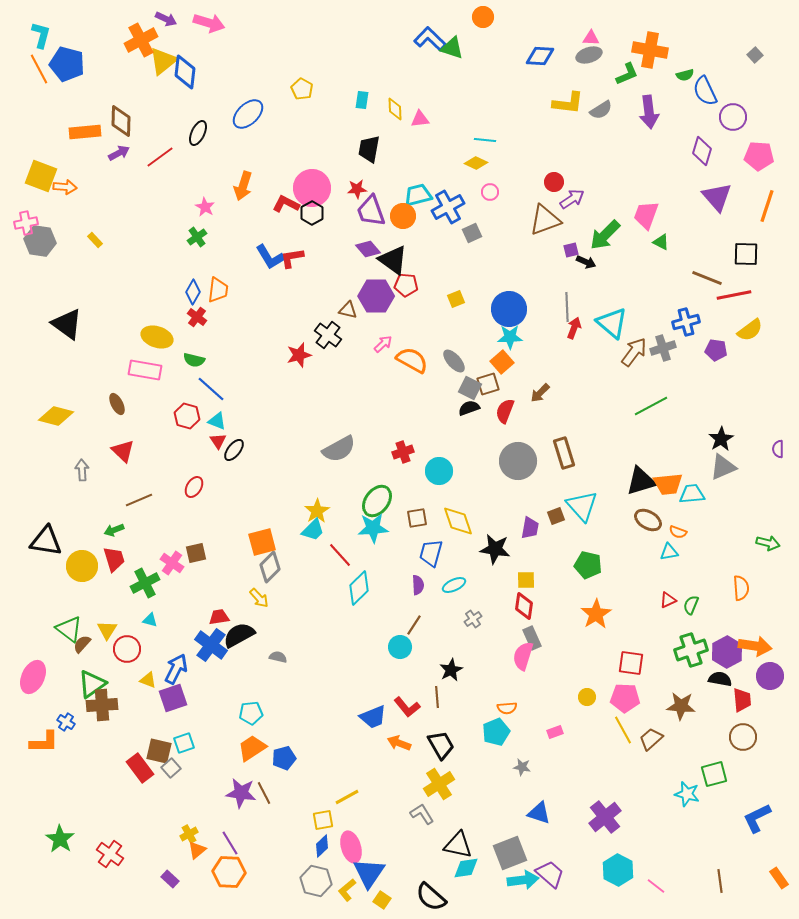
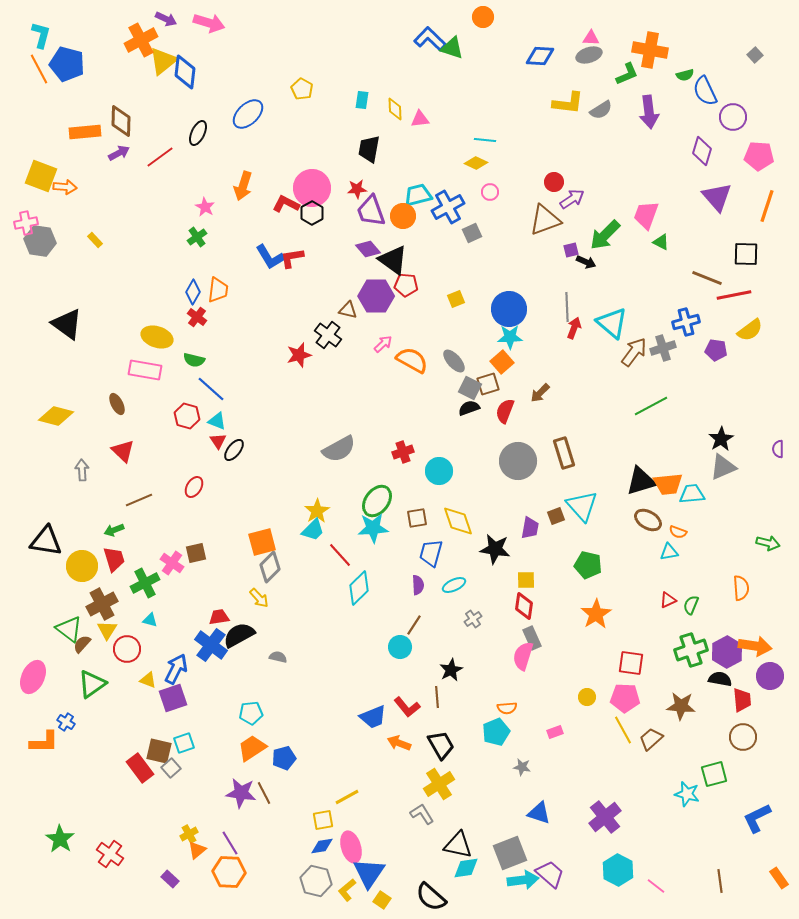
brown cross at (102, 705): moved 101 px up; rotated 24 degrees counterclockwise
blue diamond at (322, 846): rotated 35 degrees clockwise
